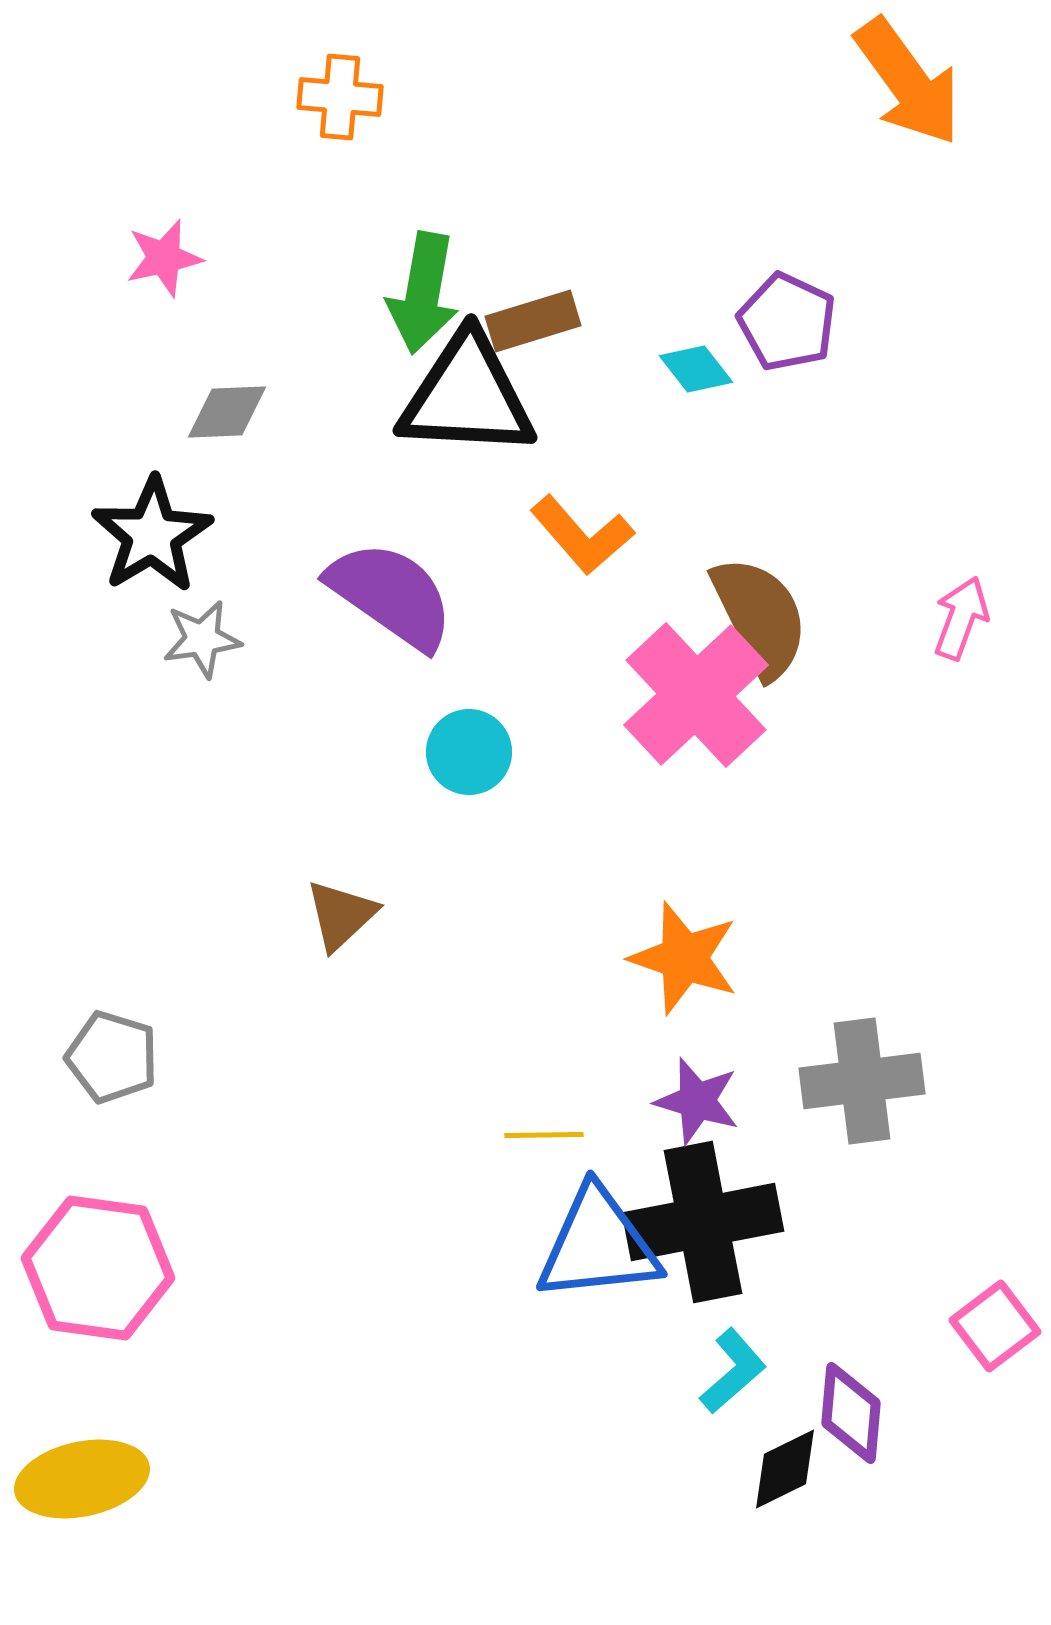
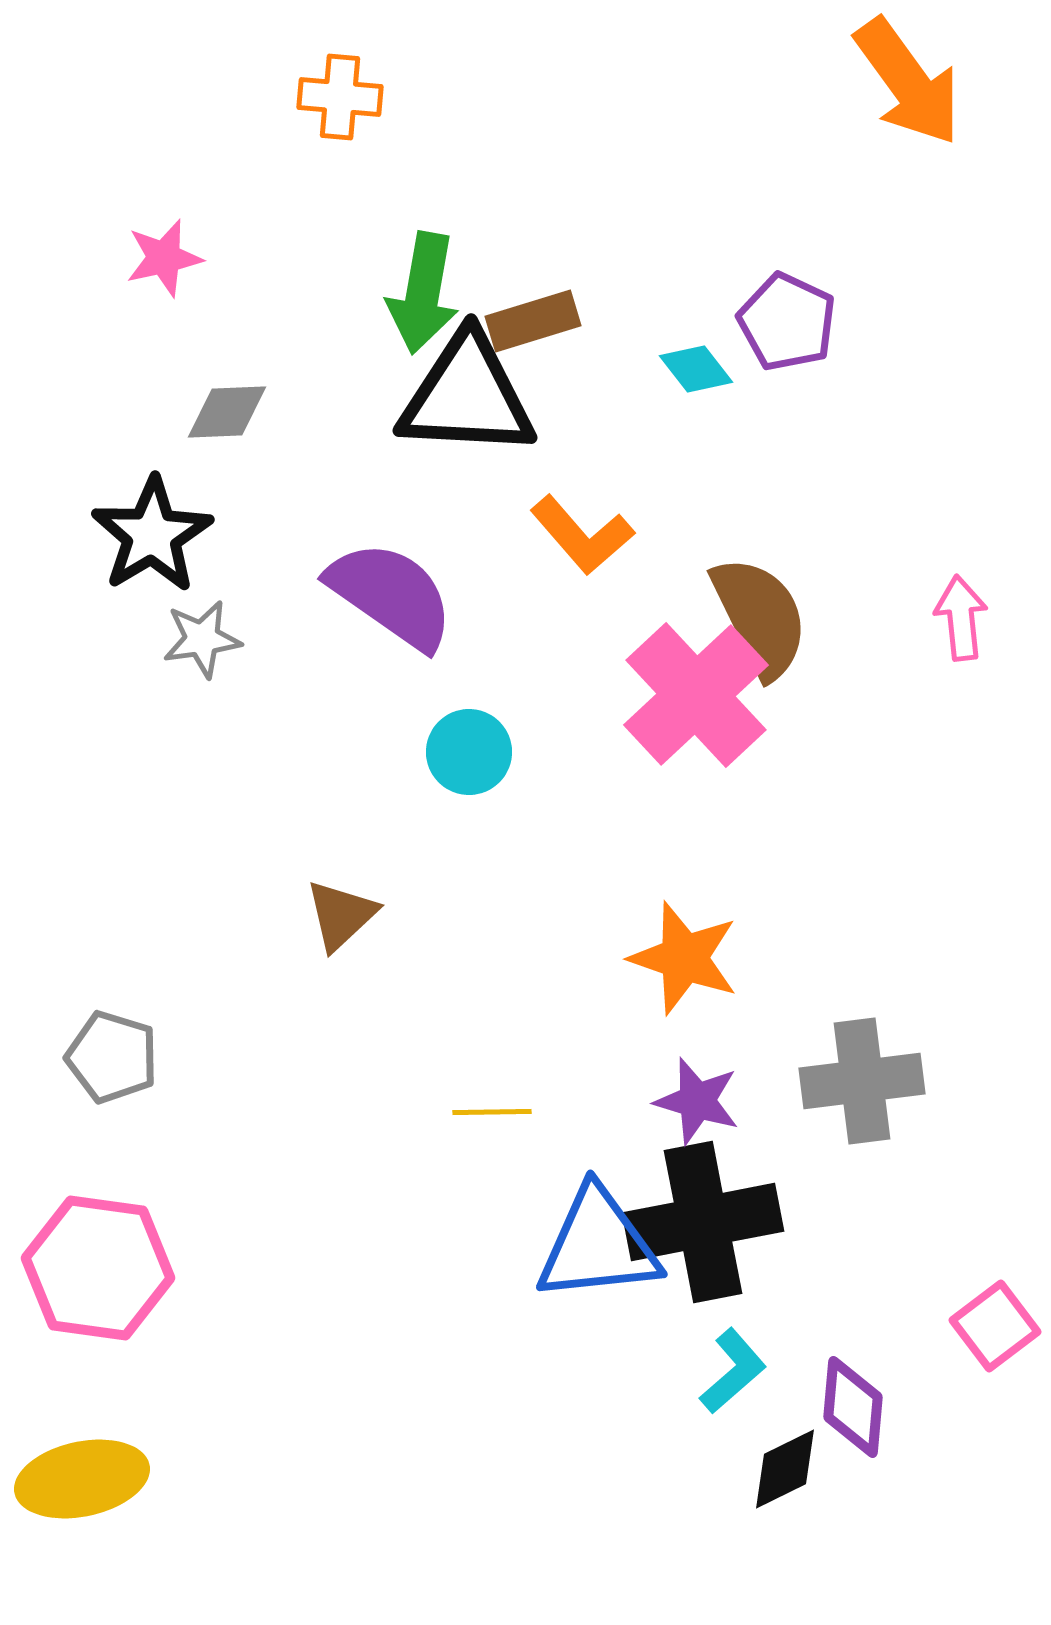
pink arrow: rotated 26 degrees counterclockwise
yellow line: moved 52 px left, 23 px up
purple diamond: moved 2 px right, 6 px up
